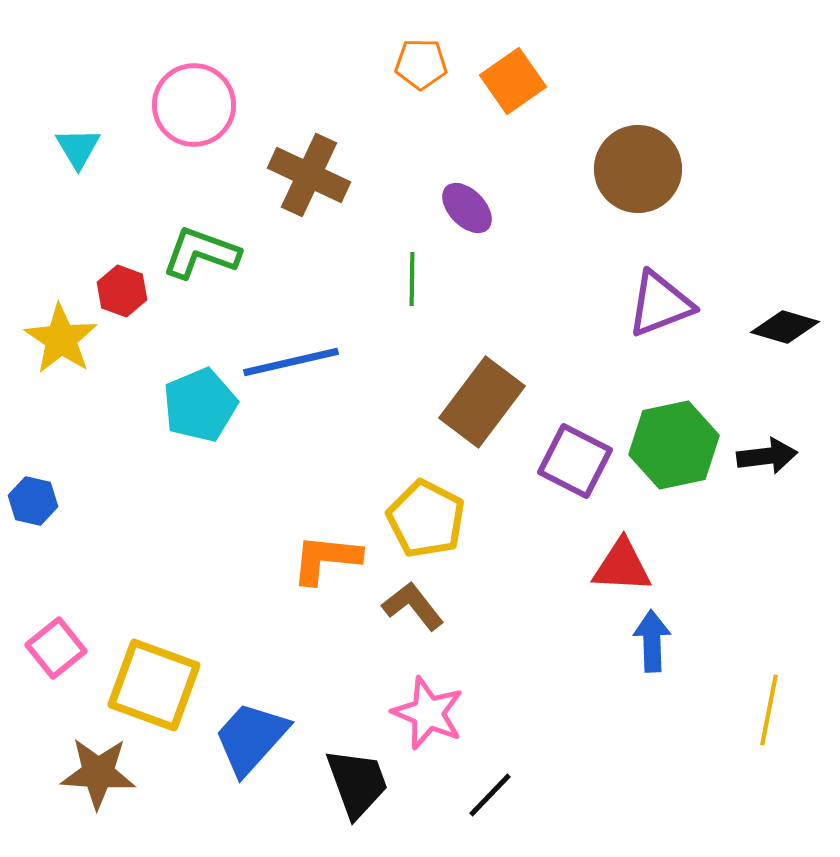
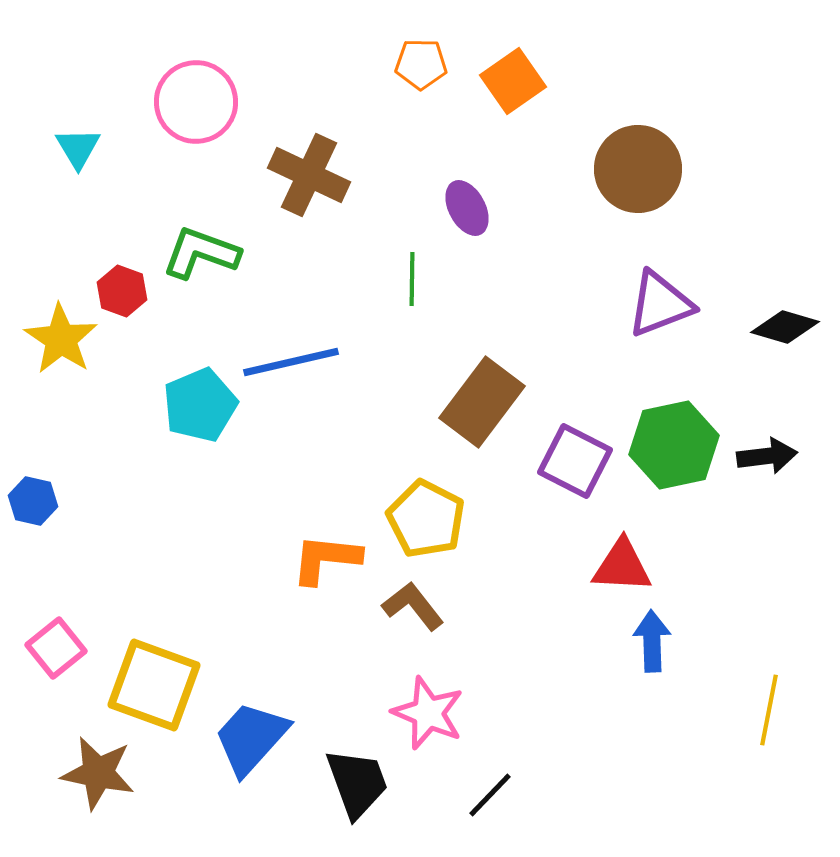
pink circle: moved 2 px right, 3 px up
purple ellipse: rotated 16 degrees clockwise
brown star: rotated 8 degrees clockwise
